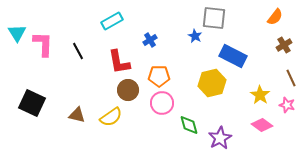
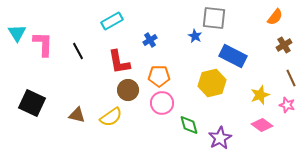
yellow star: rotated 18 degrees clockwise
